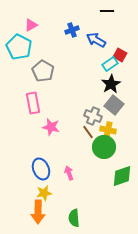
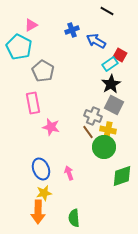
black line: rotated 32 degrees clockwise
blue arrow: moved 1 px down
gray square: rotated 12 degrees counterclockwise
